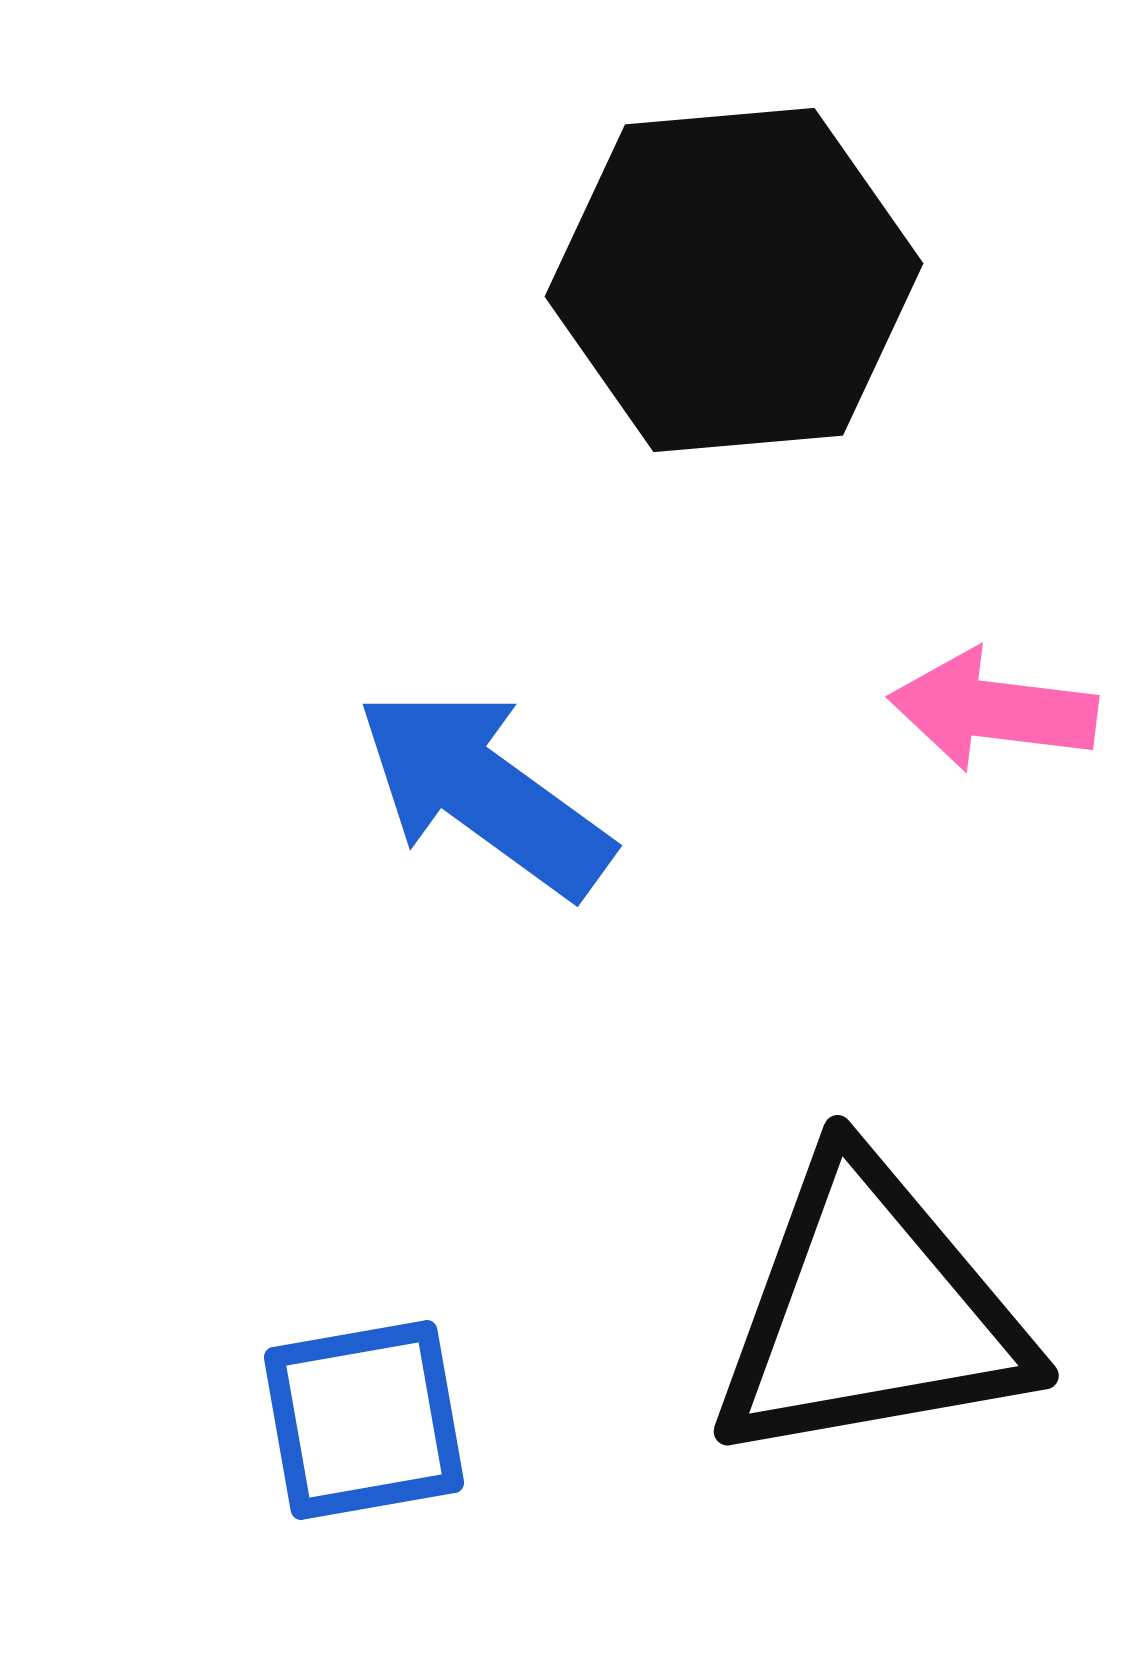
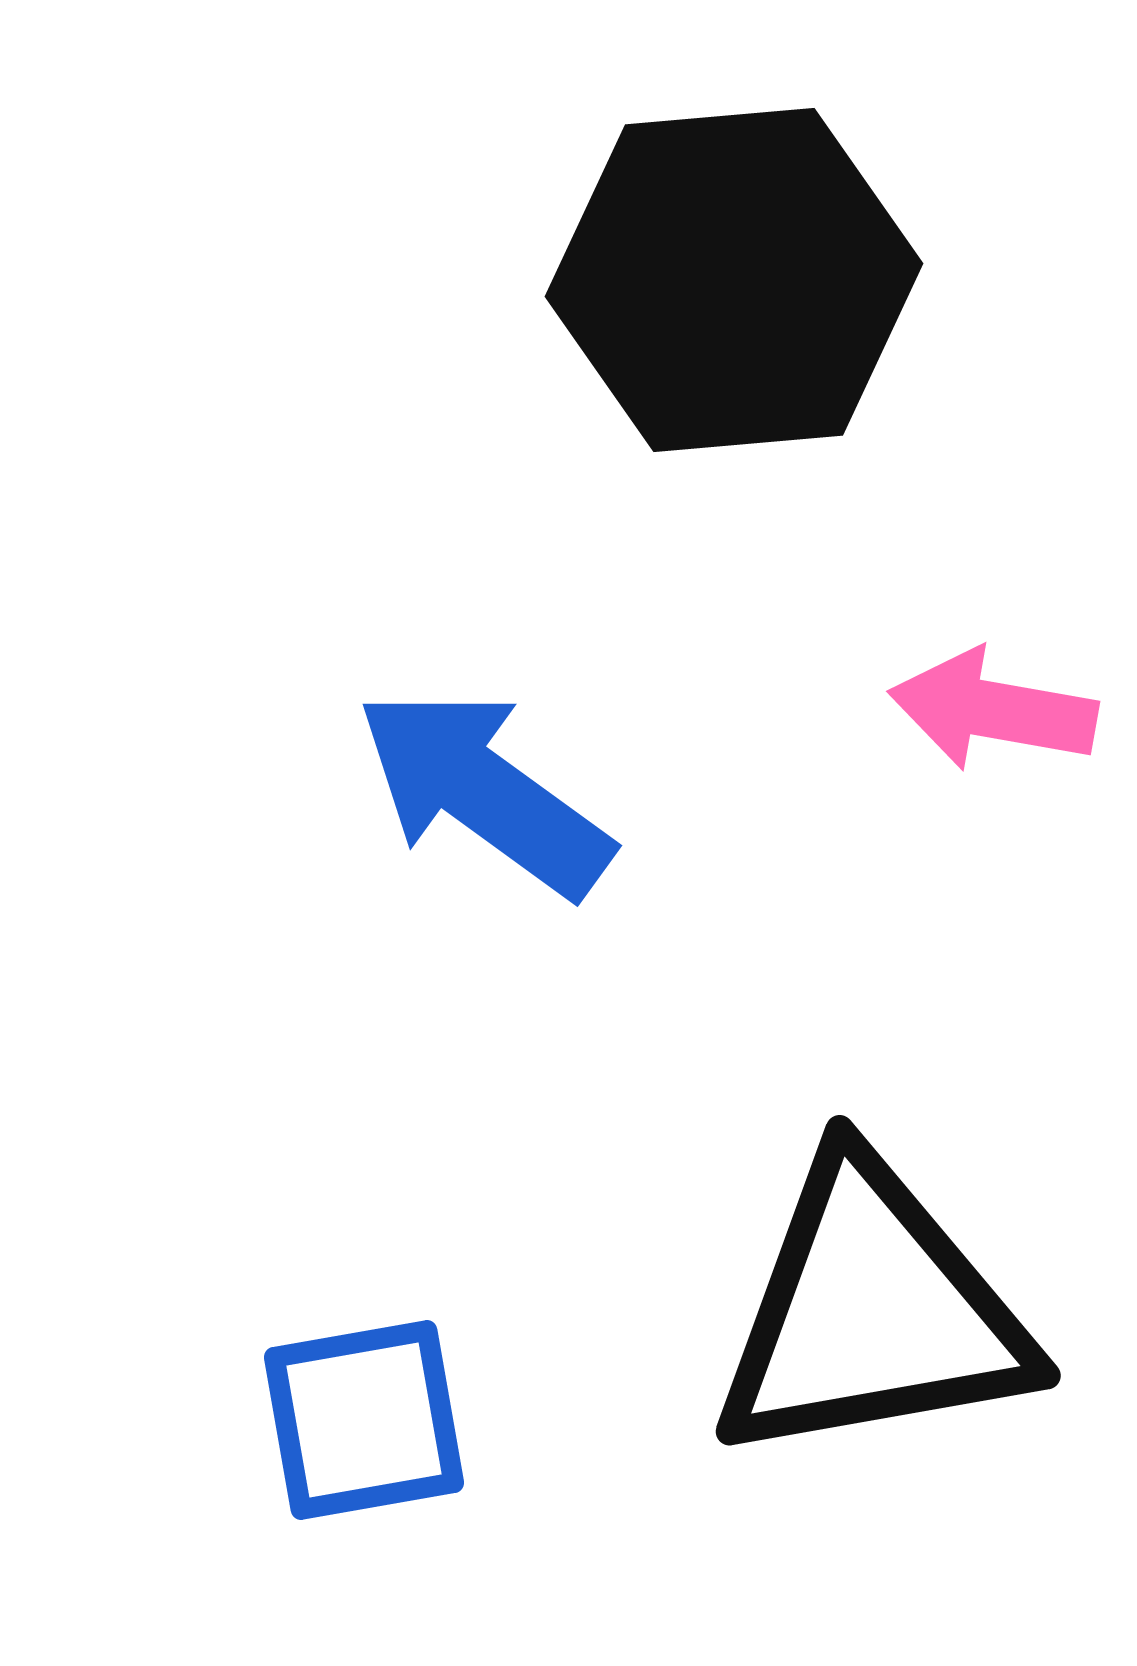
pink arrow: rotated 3 degrees clockwise
black triangle: moved 2 px right
